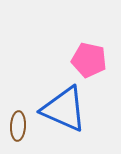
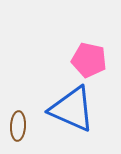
blue triangle: moved 8 px right
